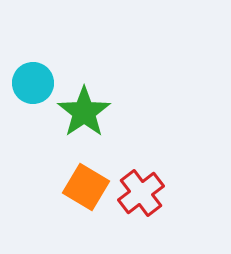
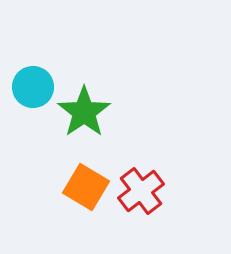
cyan circle: moved 4 px down
red cross: moved 2 px up
